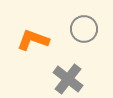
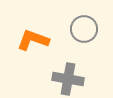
gray cross: rotated 28 degrees counterclockwise
